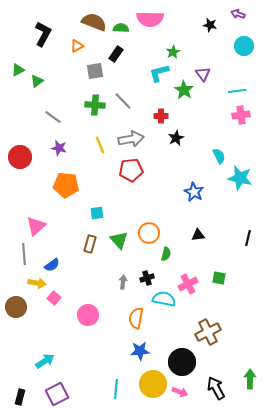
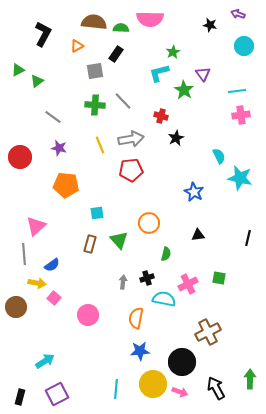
brown semicircle at (94, 22): rotated 15 degrees counterclockwise
red cross at (161, 116): rotated 16 degrees clockwise
orange circle at (149, 233): moved 10 px up
